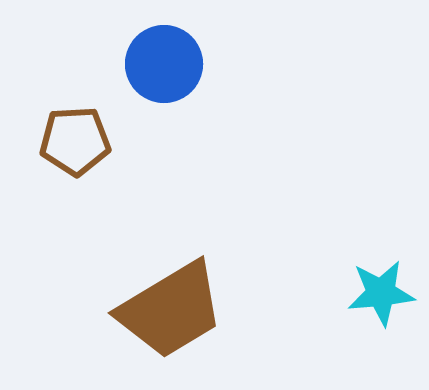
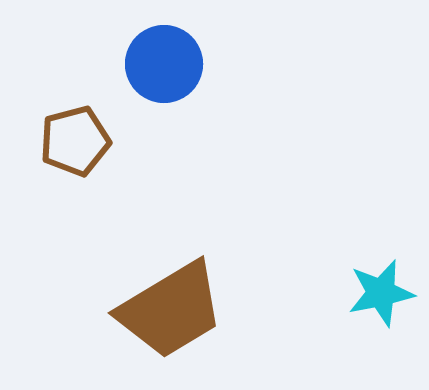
brown pentagon: rotated 12 degrees counterclockwise
cyan star: rotated 6 degrees counterclockwise
